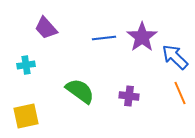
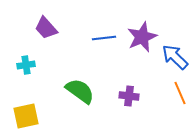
purple star: rotated 12 degrees clockwise
